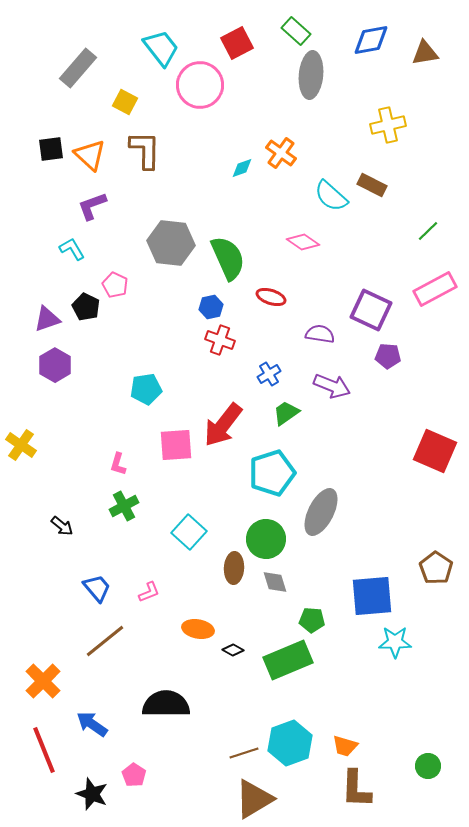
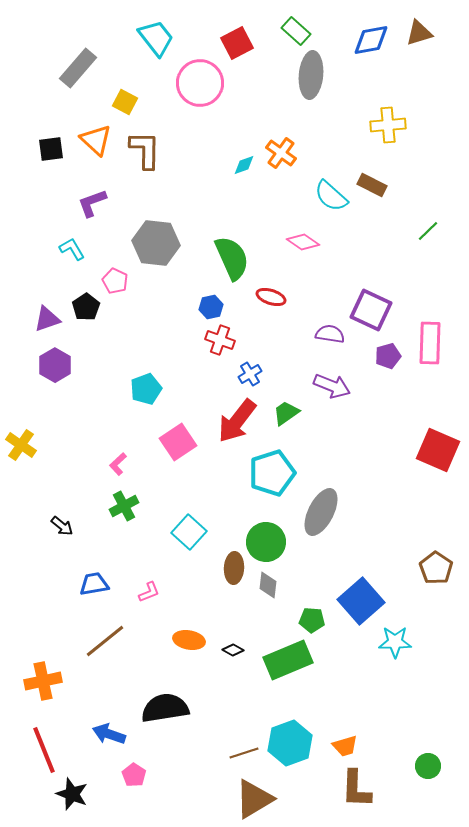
cyan trapezoid at (161, 48): moved 5 px left, 10 px up
brown triangle at (425, 53): moved 6 px left, 20 px up; rotated 8 degrees counterclockwise
pink circle at (200, 85): moved 2 px up
yellow cross at (388, 125): rotated 8 degrees clockwise
orange triangle at (90, 155): moved 6 px right, 15 px up
cyan diamond at (242, 168): moved 2 px right, 3 px up
purple L-shape at (92, 206): moved 3 px up
gray hexagon at (171, 243): moved 15 px left
green semicircle at (228, 258): moved 4 px right
pink pentagon at (115, 285): moved 4 px up
pink rectangle at (435, 289): moved 5 px left, 54 px down; rotated 60 degrees counterclockwise
black pentagon at (86, 307): rotated 12 degrees clockwise
purple semicircle at (320, 334): moved 10 px right
purple pentagon at (388, 356): rotated 20 degrees counterclockwise
blue cross at (269, 374): moved 19 px left
cyan pentagon at (146, 389): rotated 12 degrees counterclockwise
red arrow at (223, 425): moved 14 px right, 4 px up
pink square at (176, 445): moved 2 px right, 3 px up; rotated 30 degrees counterclockwise
red square at (435, 451): moved 3 px right, 1 px up
pink L-shape at (118, 464): rotated 30 degrees clockwise
green circle at (266, 539): moved 3 px down
gray diamond at (275, 582): moved 7 px left, 3 px down; rotated 24 degrees clockwise
blue trapezoid at (97, 588): moved 3 px left, 4 px up; rotated 60 degrees counterclockwise
blue square at (372, 596): moved 11 px left, 5 px down; rotated 36 degrees counterclockwise
orange ellipse at (198, 629): moved 9 px left, 11 px down
orange cross at (43, 681): rotated 33 degrees clockwise
black semicircle at (166, 704): moved 1 px left, 4 px down; rotated 9 degrees counterclockwise
blue arrow at (92, 724): moved 17 px right, 10 px down; rotated 16 degrees counterclockwise
orange trapezoid at (345, 746): rotated 32 degrees counterclockwise
black star at (92, 794): moved 20 px left
